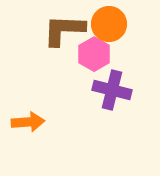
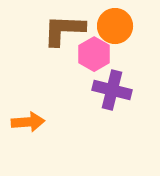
orange circle: moved 6 px right, 2 px down
